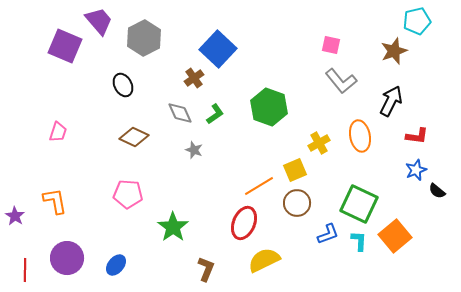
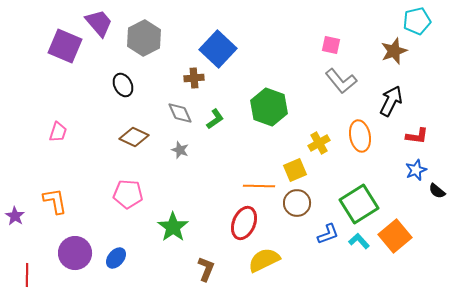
purple trapezoid: moved 2 px down
brown cross: rotated 30 degrees clockwise
green L-shape: moved 5 px down
gray star: moved 14 px left
orange line: rotated 32 degrees clockwise
green square: rotated 33 degrees clockwise
cyan L-shape: rotated 45 degrees counterclockwise
purple circle: moved 8 px right, 5 px up
blue ellipse: moved 7 px up
red line: moved 2 px right, 5 px down
